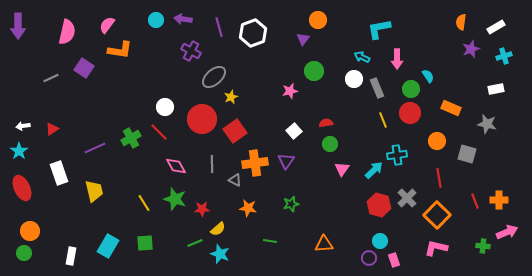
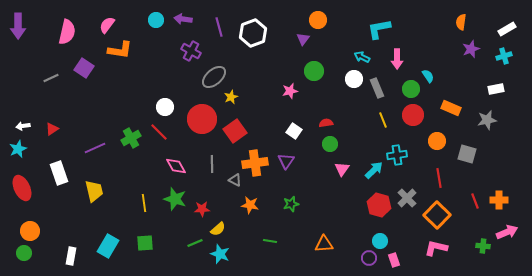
white rectangle at (496, 27): moved 11 px right, 2 px down
red circle at (410, 113): moved 3 px right, 2 px down
gray star at (487, 124): moved 4 px up; rotated 24 degrees counterclockwise
white square at (294, 131): rotated 14 degrees counterclockwise
cyan star at (19, 151): moved 1 px left, 2 px up; rotated 12 degrees clockwise
yellow line at (144, 203): rotated 24 degrees clockwise
orange star at (248, 208): moved 2 px right, 3 px up
